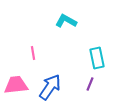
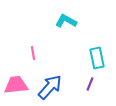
blue arrow: rotated 8 degrees clockwise
